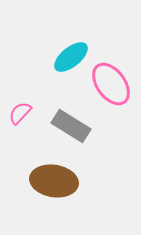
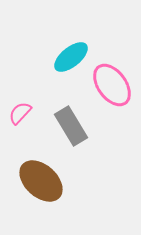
pink ellipse: moved 1 px right, 1 px down
gray rectangle: rotated 27 degrees clockwise
brown ellipse: moved 13 px left; rotated 33 degrees clockwise
